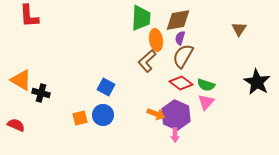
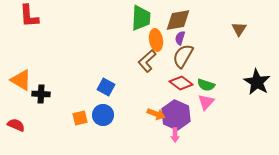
black cross: moved 1 px down; rotated 12 degrees counterclockwise
